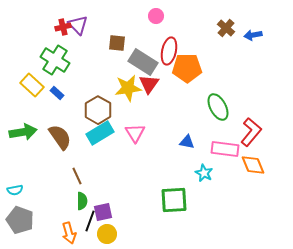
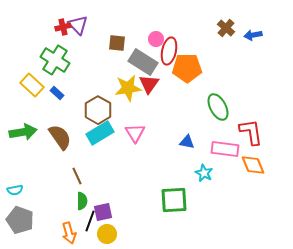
pink circle: moved 23 px down
red L-shape: rotated 48 degrees counterclockwise
